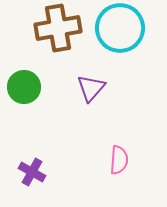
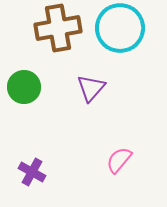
pink semicircle: rotated 144 degrees counterclockwise
